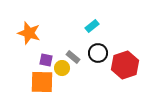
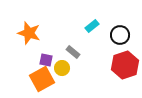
black circle: moved 22 px right, 18 px up
gray rectangle: moved 5 px up
orange square: moved 3 px up; rotated 30 degrees counterclockwise
